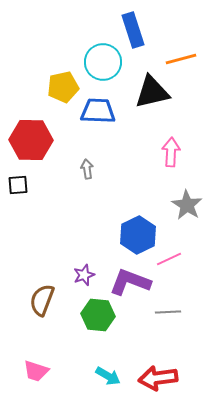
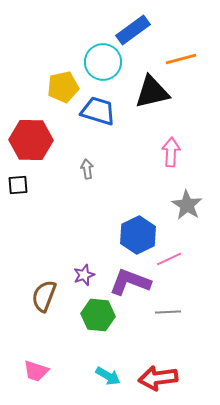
blue rectangle: rotated 72 degrees clockwise
blue trapezoid: rotated 15 degrees clockwise
brown semicircle: moved 2 px right, 4 px up
